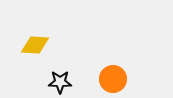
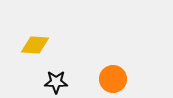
black star: moved 4 px left
